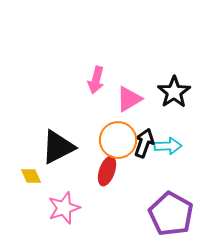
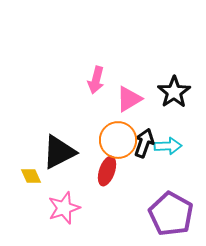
black triangle: moved 1 px right, 5 px down
